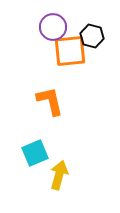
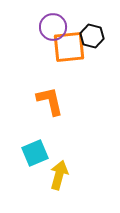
orange square: moved 1 px left, 4 px up
